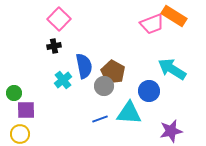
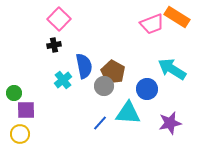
orange rectangle: moved 3 px right, 1 px down
black cross: moved 1 px up
blue circle: moved 2 px left, 2 px up
cyan triangle: moved 1 px left
blue line: moved 4 px down; rotated 28 degrees counterclockwise
purple star: moved 1 px left, 8 px up
